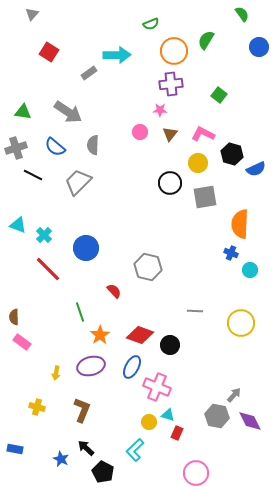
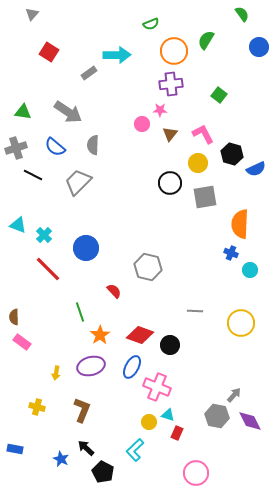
pink circle at (140, 132): moved 2 px right, 8 px up
pink L-shape at (203, 134): rotated 35 degrees clockwise
